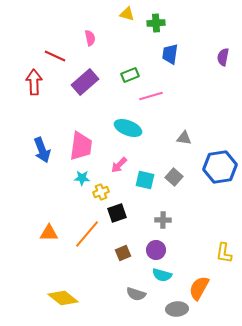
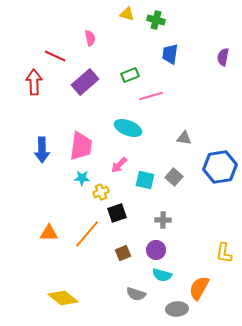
green cross: moved 3 px up; rotated 18 degrees clockwise
blue arrow: rotated 20 degrees clockwise
